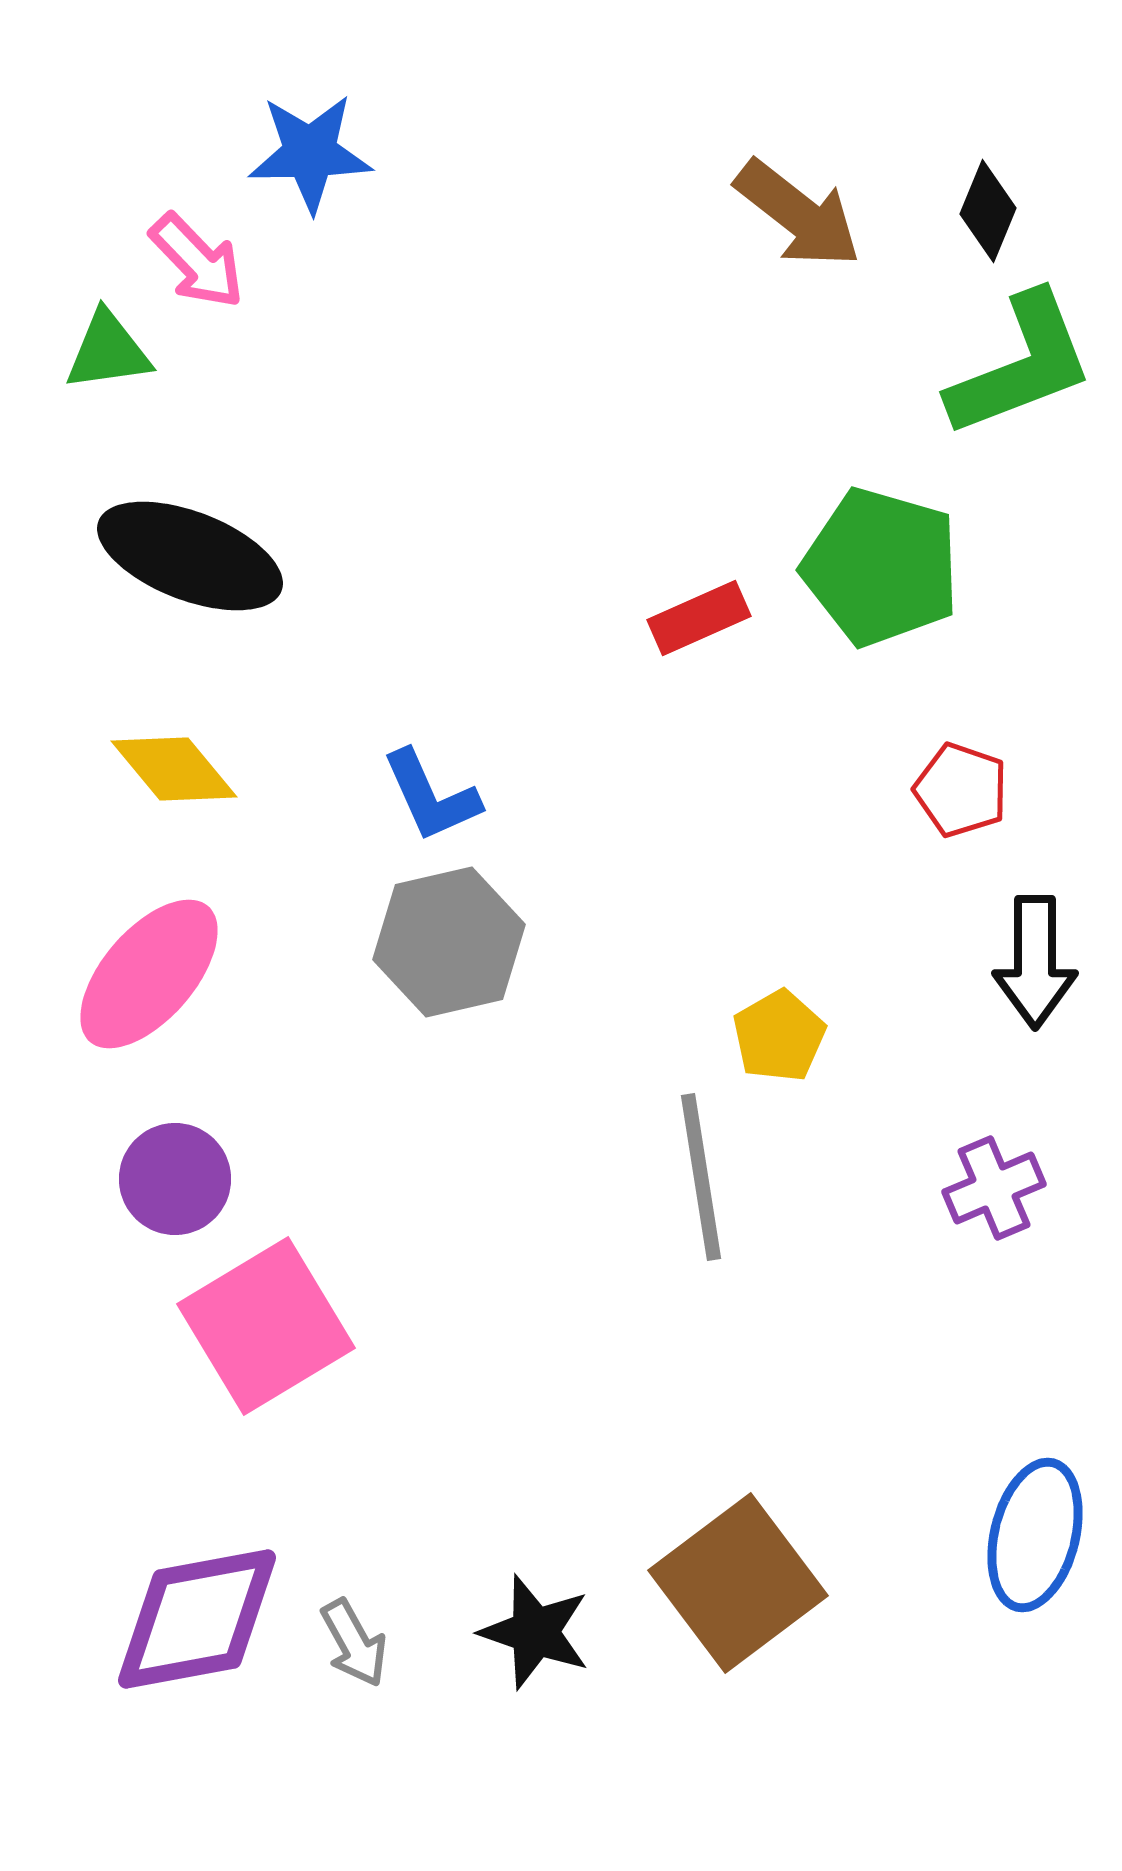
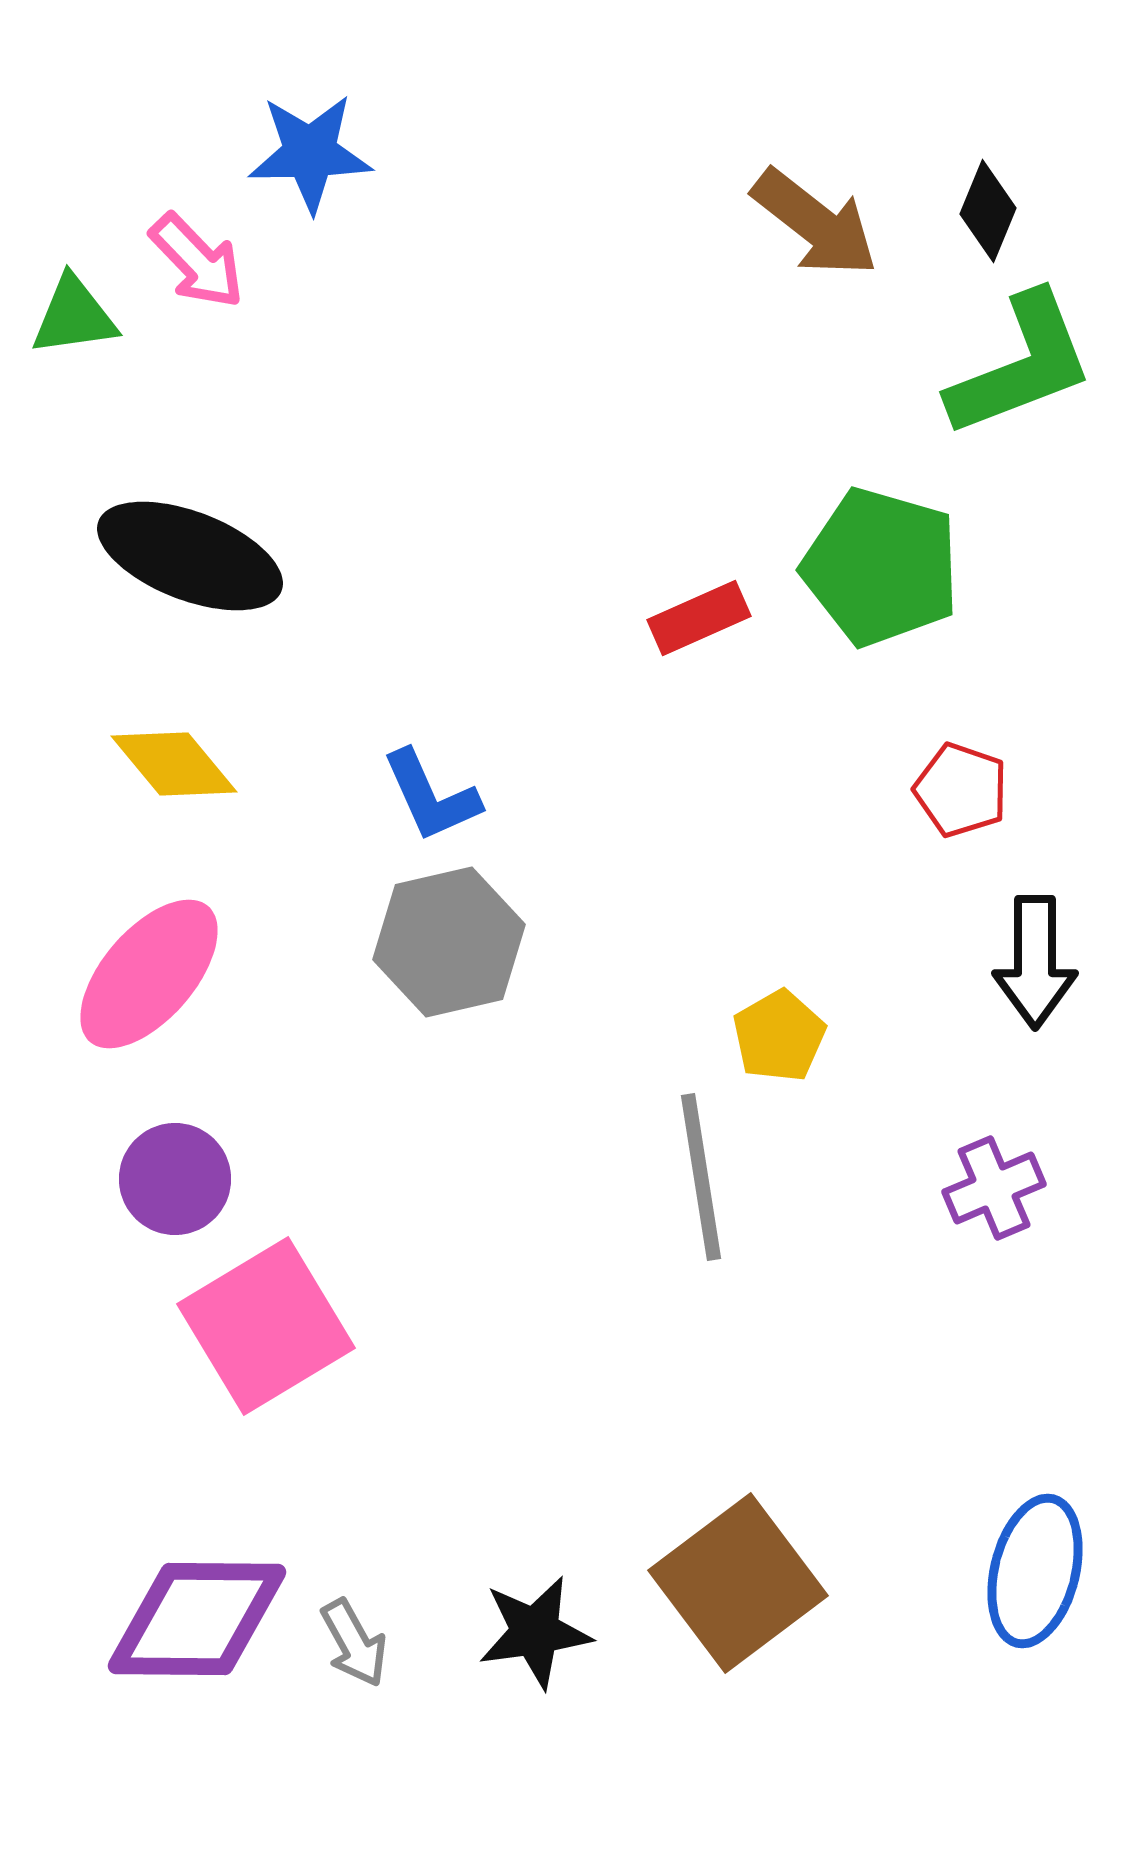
brown arrow: moved 17 px right, 9 px down
green triangle: moved 34 px left, 35 px up
yellow diamond: moved 5 px up
blue ellipse: moved 36 px down
purple diamond: rotated 11 degrees clockwise
black star: rotated 27 degrees counterclockwise
